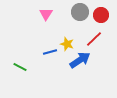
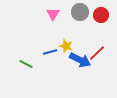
pink triangle: moved 7 px right
red line: moved 3 px right, 14 px down
yellow star: moved 1 px left, 2 px down
blue arrow: rotated 60 degrees clockwise
green line: moved 6 px right, 3 px up
